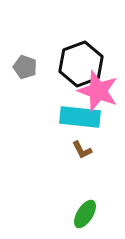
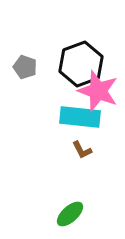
green ellipse: moved 15 px left; rotated 16 degrees clockwise
